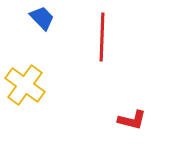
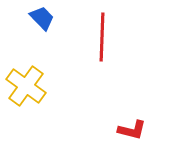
yellow cross: moved 1 px right, 1 px down
red L-shape: moved 10 px down
